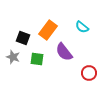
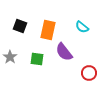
orange rectangle: rotated 24 degrees counterclockwise
black square: moved 3 px left, 12 px up
gray star: moved 3 px left; rotated 16 degrees clockwise
